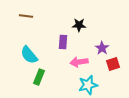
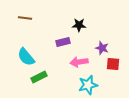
brown line: moved 1 px left, 2 px down
purple rectangle: rotated 72 degrees clockwise
purple star: rotated 16 degrees counterclockwise
cyan semicircle: moved 3 px left, 2 px down
red square: rotated 24 degrees clockwise
green rectangle: rotated 42 degrees clockwise
